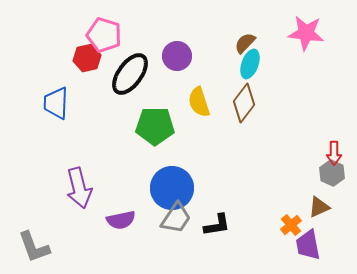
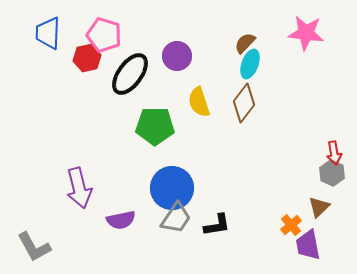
blue trapezoid: moved 8 px left, 70 px up
red arrow: rotated 10 degrees counterclockwise
brown triangle: rotated 20 degrees counterclockwise
gray L-shape: rotated 9 degrees counterclockwise
